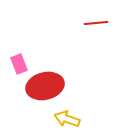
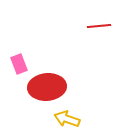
red line: moved 3 px right, 3 px down
red ellipse: moved 2 px right, 1 px down; rotated 9 degrees clockwise
